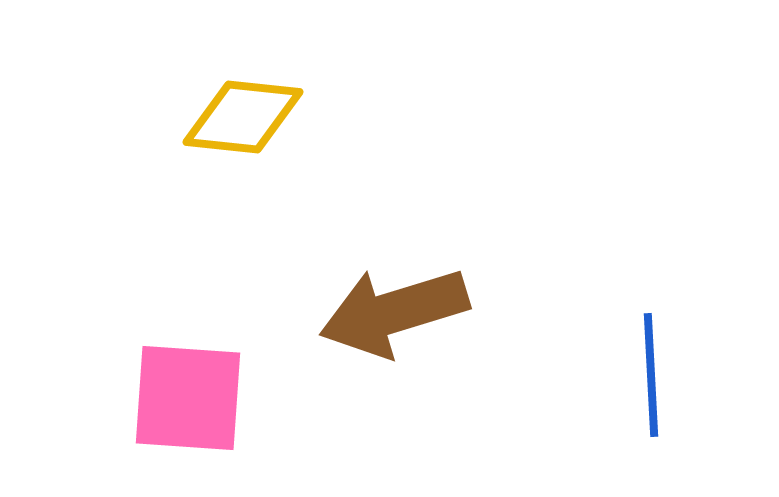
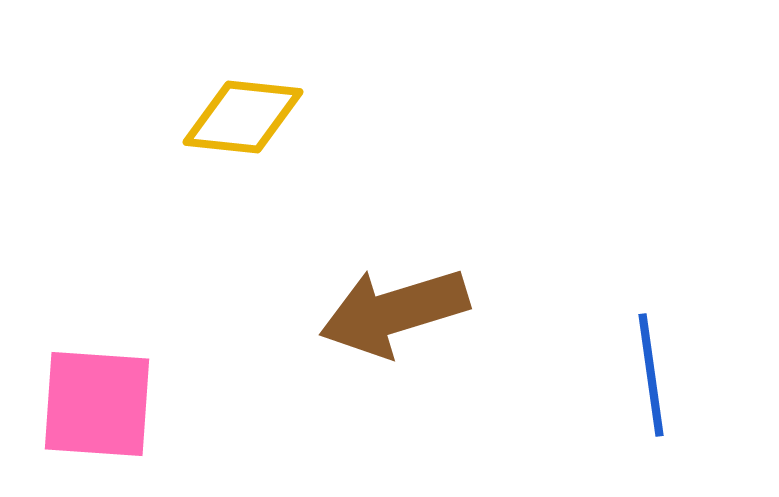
blue line: rotated 5 degrees counterclockwise
pink square: moved 91 px left, 6 px down
